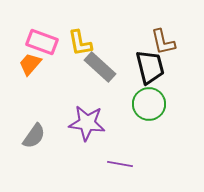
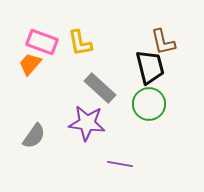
gray rectangle: moved 21 px down
